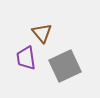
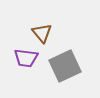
purple trapezoid: rotated 75 degrees counterclockwise
